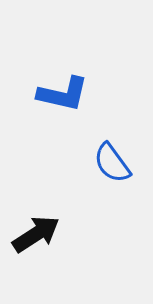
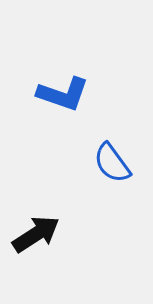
blue L-shape: rotated 6 degrees clockwise
